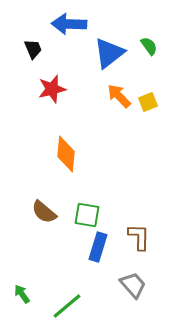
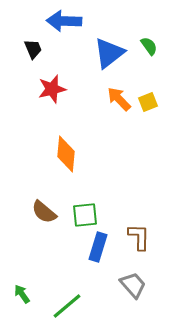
blue arrow: moved 5 px left, 3 px up
orange arrow: moved 3 px down
green square: moved 2 px left; rotated 16 degrees counterclockwise
